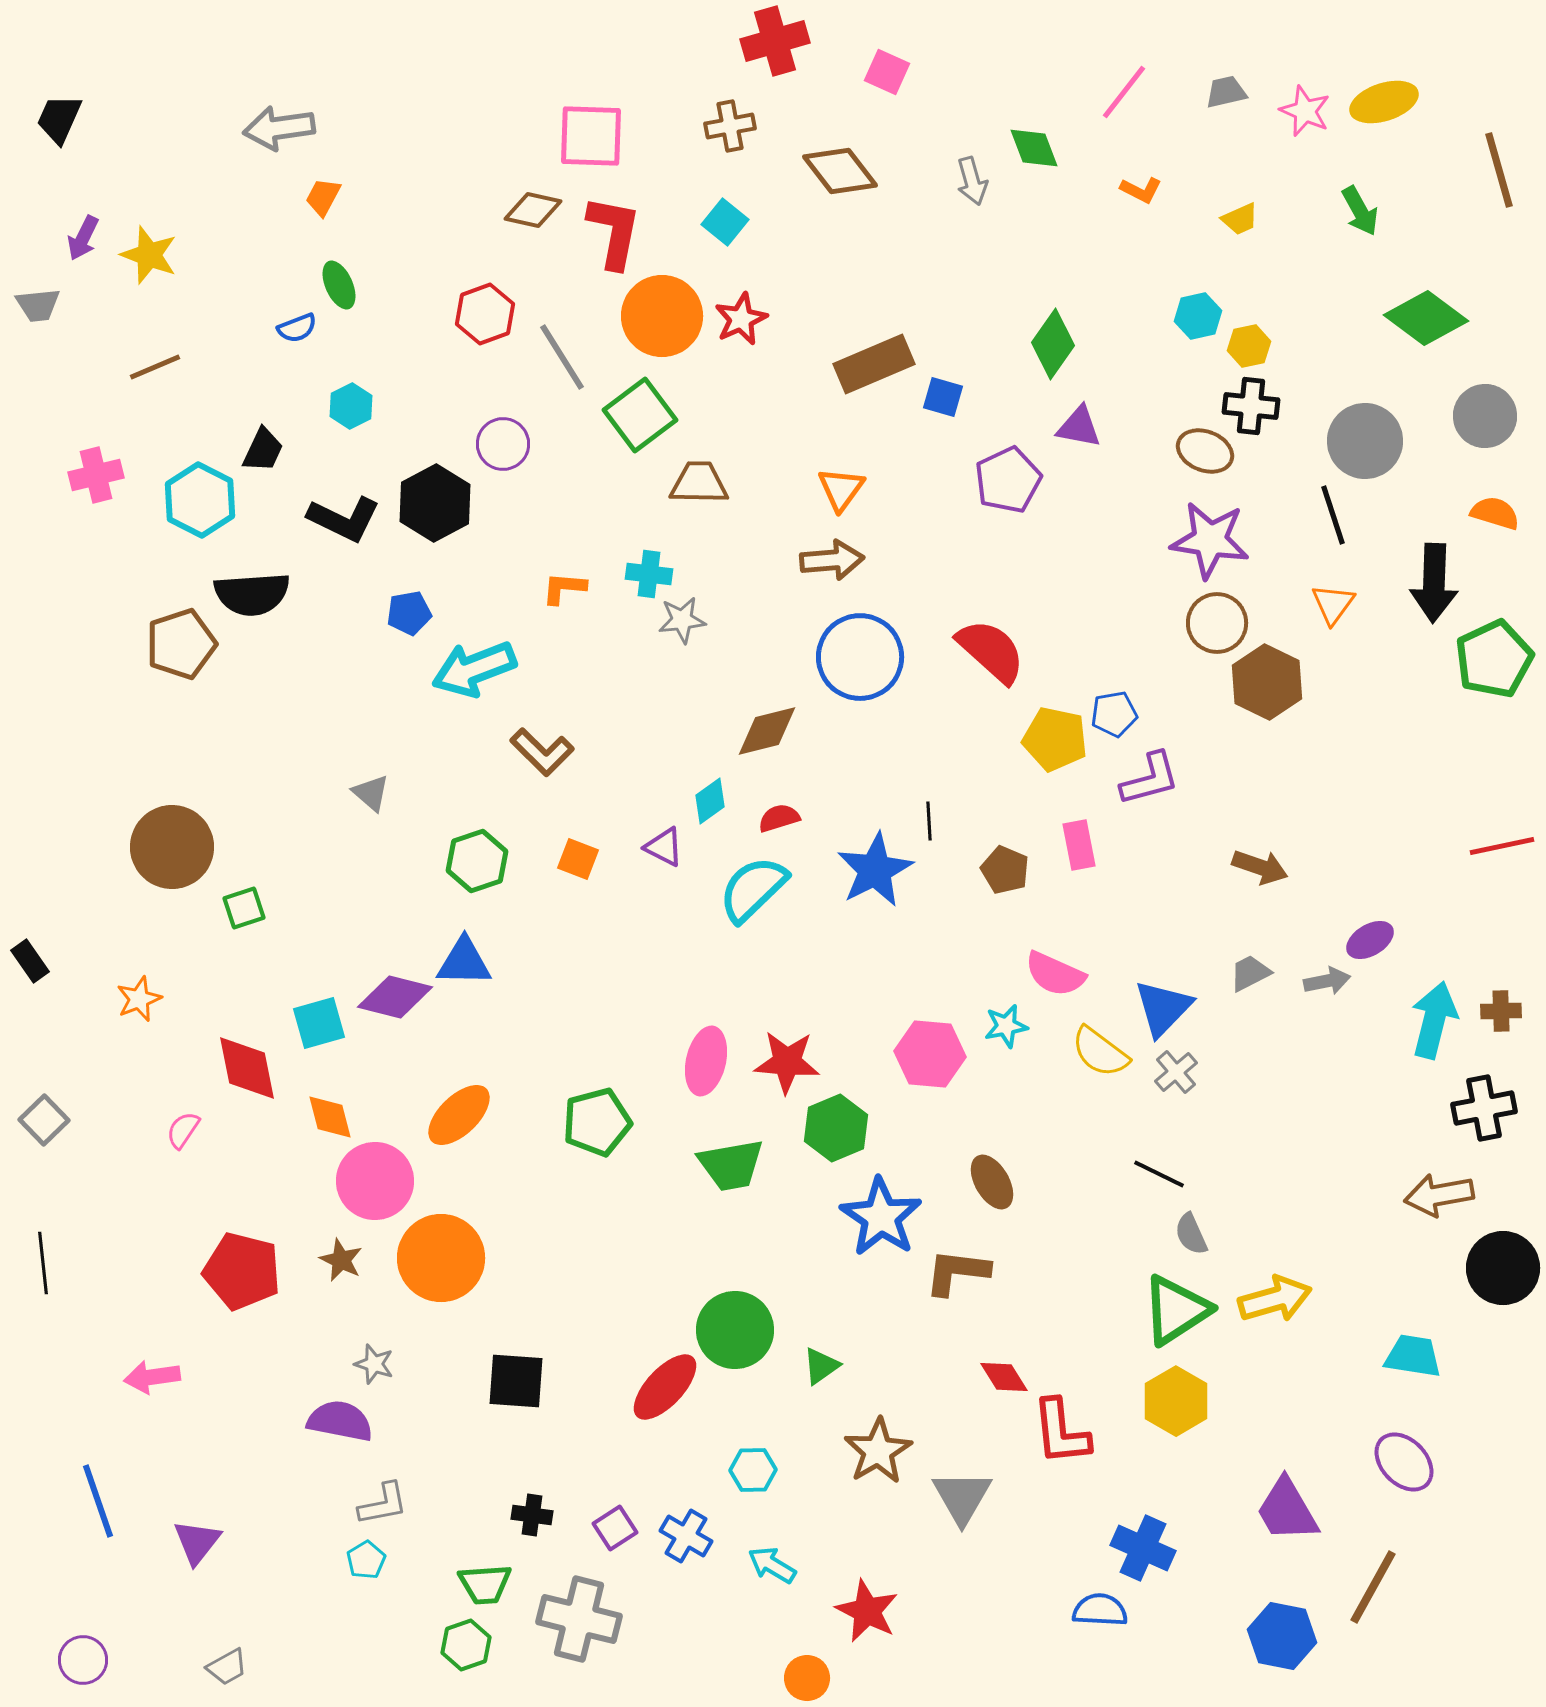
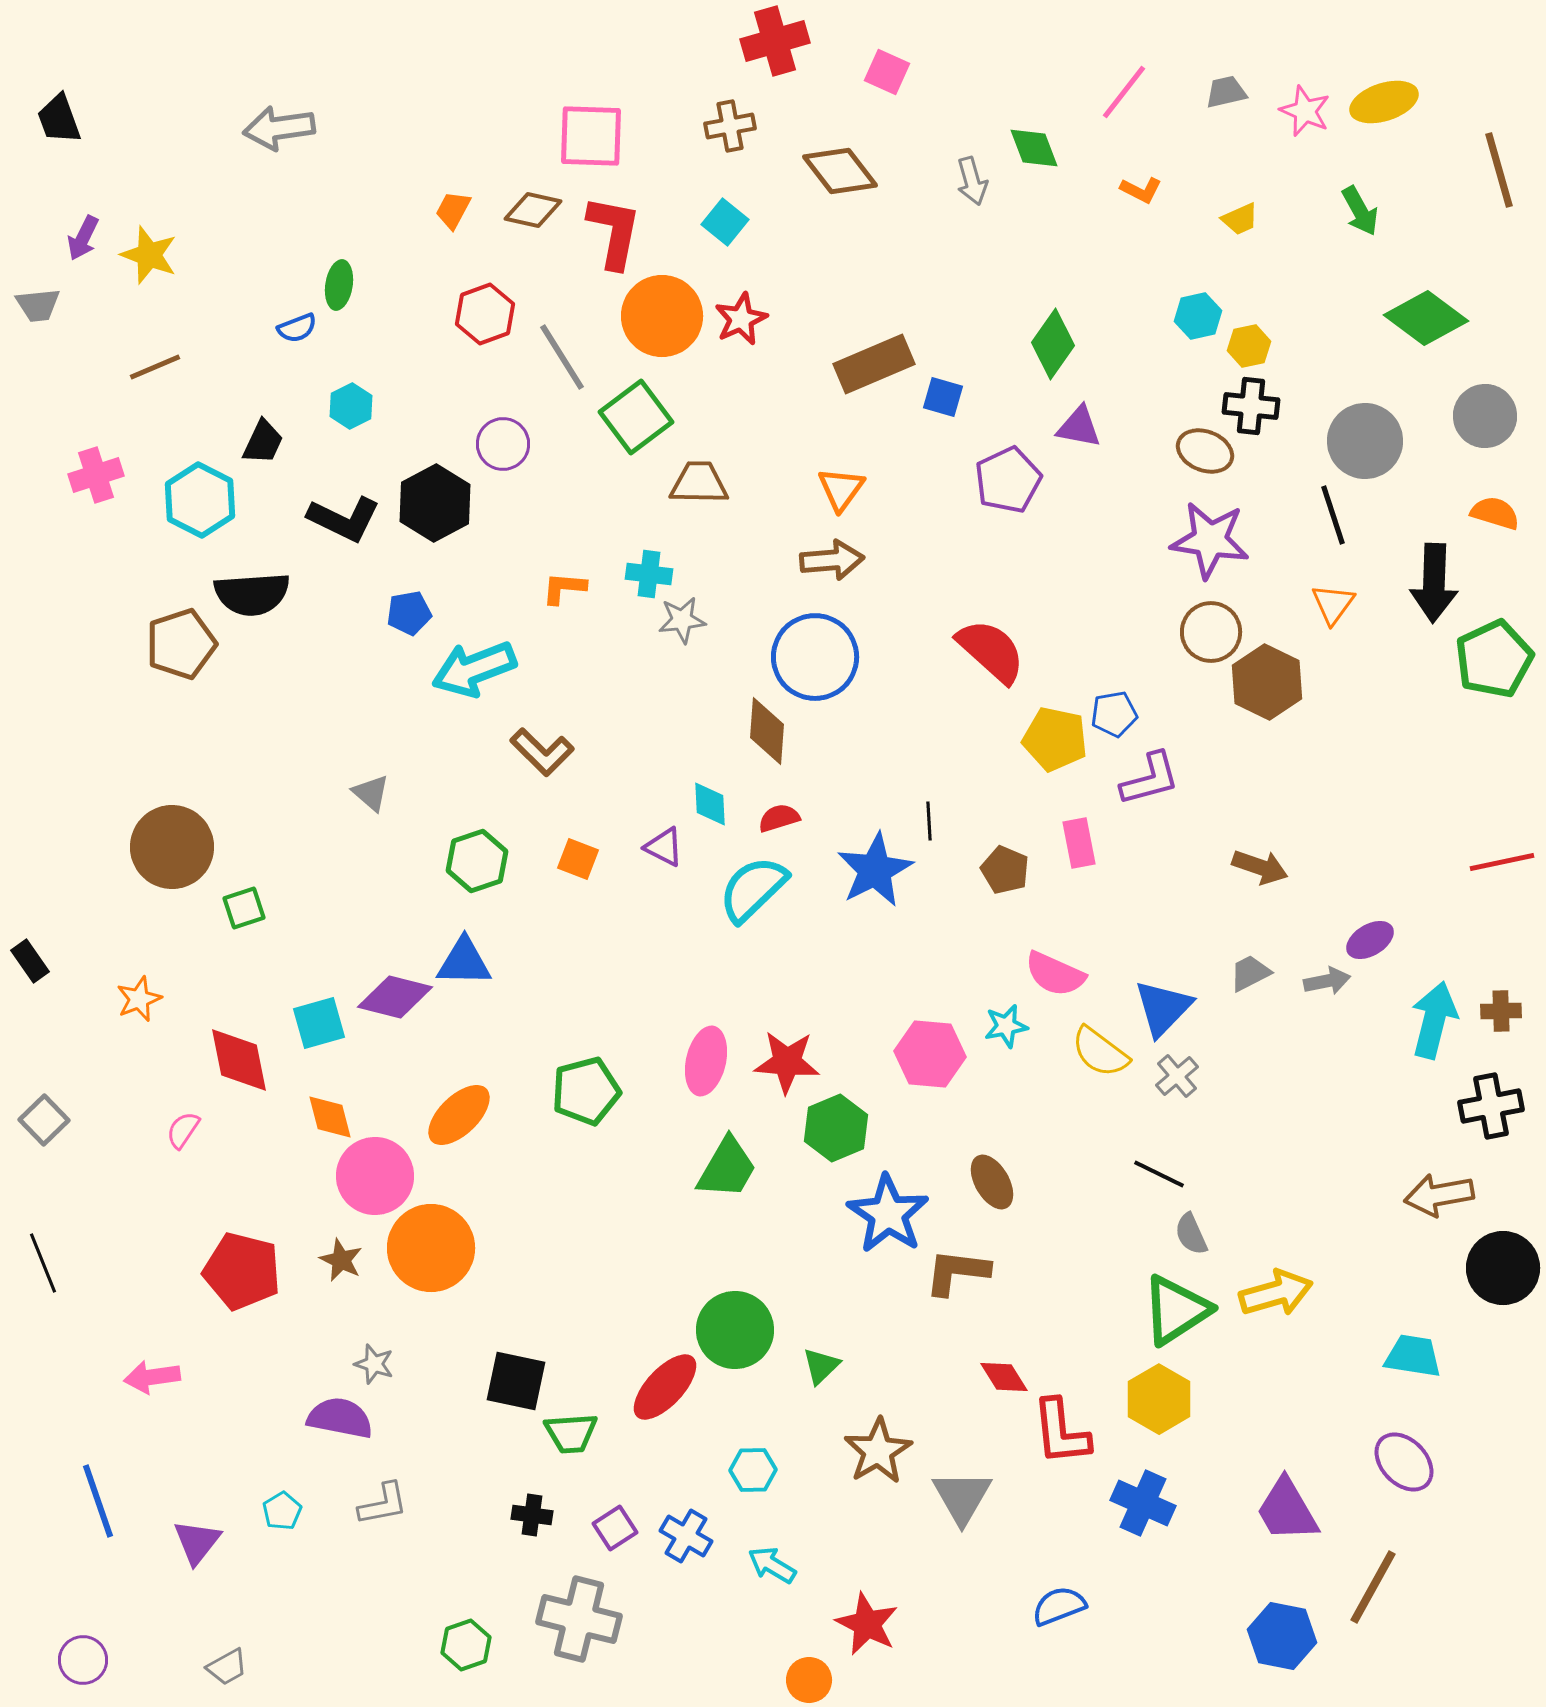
black trapezoid at (59, 119): rotated 44 degrees counterclockwise
orange trapezoid at (323, 197): moved 130 px right, 13 px down
green ellipse at (339, 285): rotated 33 degrees clockwise
green square at (640, 415): moved 4 px left, 2 px down
black trapezoid at (263, 450): moved 8 px up
pink cross at (96, 475): rotated 4 degrees counterclockwise
brown circle at (1217, 623): moved 6 px left, 9 px down
blue circle at (860, 657): moved 45 px left
brown diamond at (767, 731): rotated 72 degrees counterclockwise
cyan diamond at (710, 801): moved 3 px down; rotated 57 degrees counterclockwise
pink rectangle at (1079, 845): moved 2 px up
red line at (1502, 846): moved 16 px down
red diamond at (247, 1068): moved 8 px left, 8 px up
gray cross at (1176, 1072): moved 1 px right, 4 px down
black cross at (1484, 1108): moved 7 px right, 2 px up
green pentagon at (597, 1122): moved 11 px left, 31 px up
green trapezoid at (731, 1165): moved 4 px left, 3 px down; rotated 50 degrees counterclockwise
pink circle at (375, 1181): moved 5 px up
blue star at (881, 1217): moved 7 px right, 3 px up
orange circle at (441, 1258): moved 10 px left, 10 px up
black line at (43, 1263): rotated 16 degrees counterclockwise
yellow arrow at (1275, 1299): moved 1 px right, 6 px up
green triangle at (821, 1366): rotated 9 degrees counterclockwise
black square at (516, 1381): rotated 8 degrees clockwise
yellow hexagon at (1176, 1401): moved 17 px left, 2 px up
purple semicircle at (340, 1421): moved 3 px up
blue cross at (1143, 1548): moved 45 px up
cyan pentagon at (366, 1560): moved 84 px left, 49 px up
green trapezoid at (485, 1584): moved 86 px right, 151 px up
blue semicircle at (1100, 1610): moved 41 px left, 4 px up; rotated 24 degrees counterclockwise
red star at (867, 1611): moved 13 px down
orange circle at (807, 1678): moved 2 px right, 2 px down
